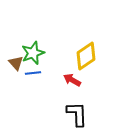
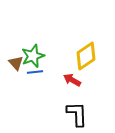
green star: moved 3 px down
blue line: moved 2 px right, 1 px up
